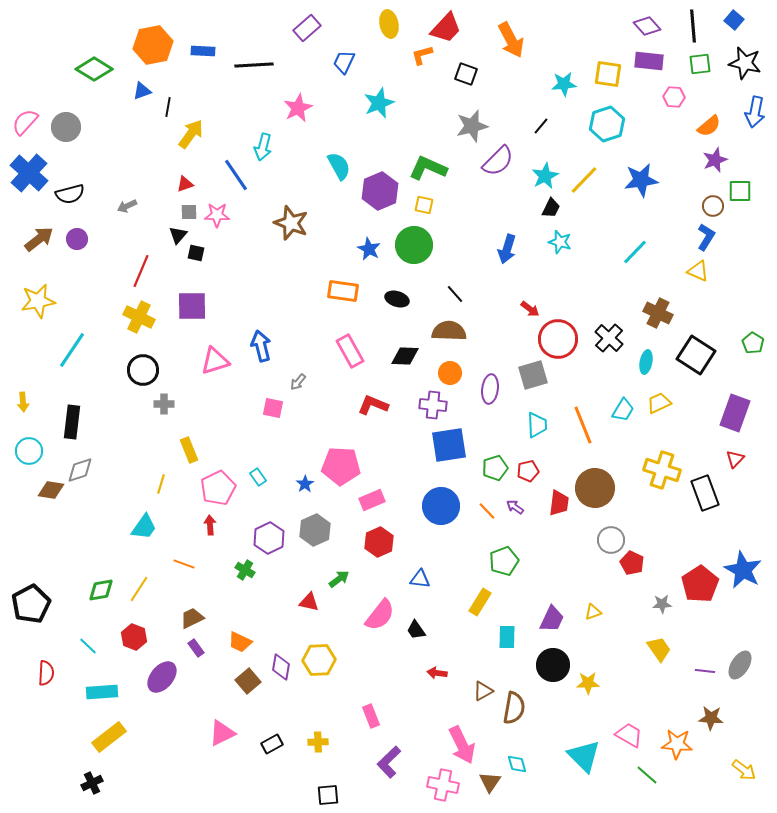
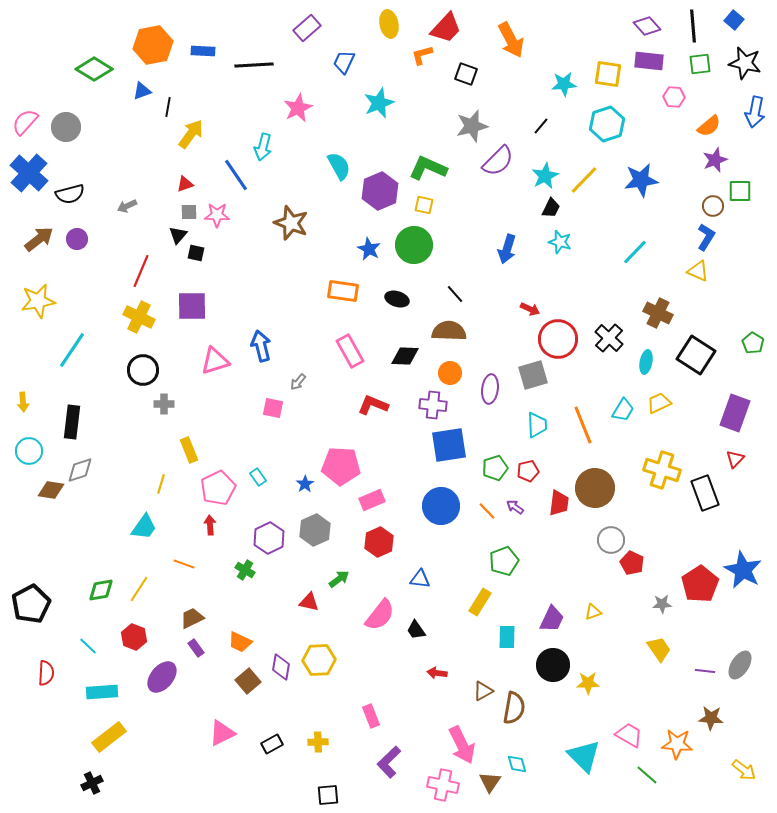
red arrow at (530, 309): rotated 12 degrees counterclockwise
